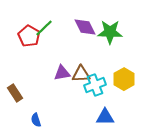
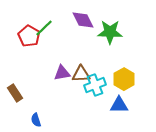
purple diamond: moved 2 px left, 7 px up
blue triangle: moved 14 px right, 12 px up
